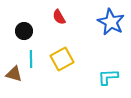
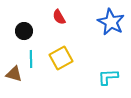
yellow square: moved 1 px left, 1 px up
